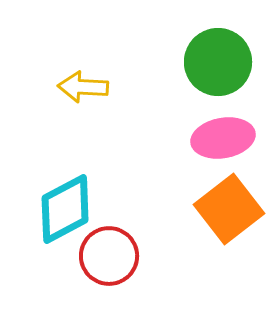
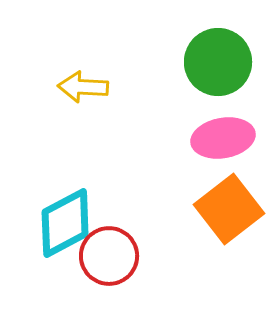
cyan diamond: moved 14 px down
